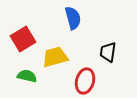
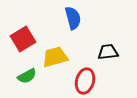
black trapezoid: rotated 75 degrees clockwise
green semicircle: rotated 138 degrees clockwise
